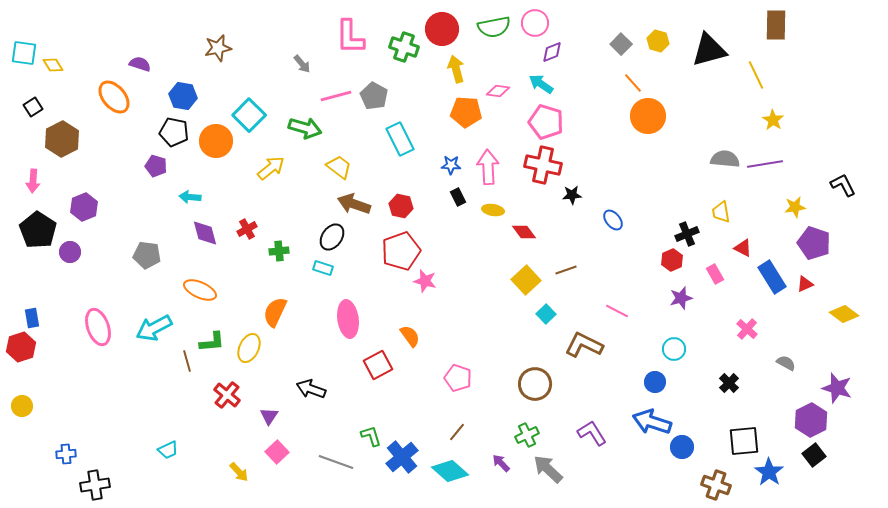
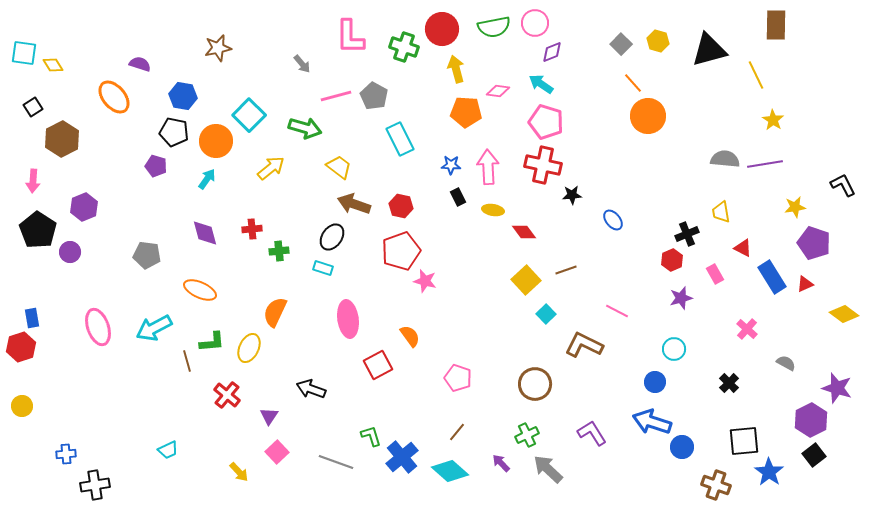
cyan arrow at (190, 197): moved 17 px right, 18 px up; rotated 120 degrees clockwise
red cross at (247, 229): moved 5 px right; rotated 24 degrees clockwise
